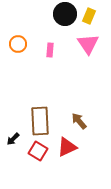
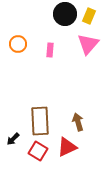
pink triangle: rotated 15 degrees clockwise
brown arrow: moved 1 px left, 1 px down; rotated 24 degrees clockwise
